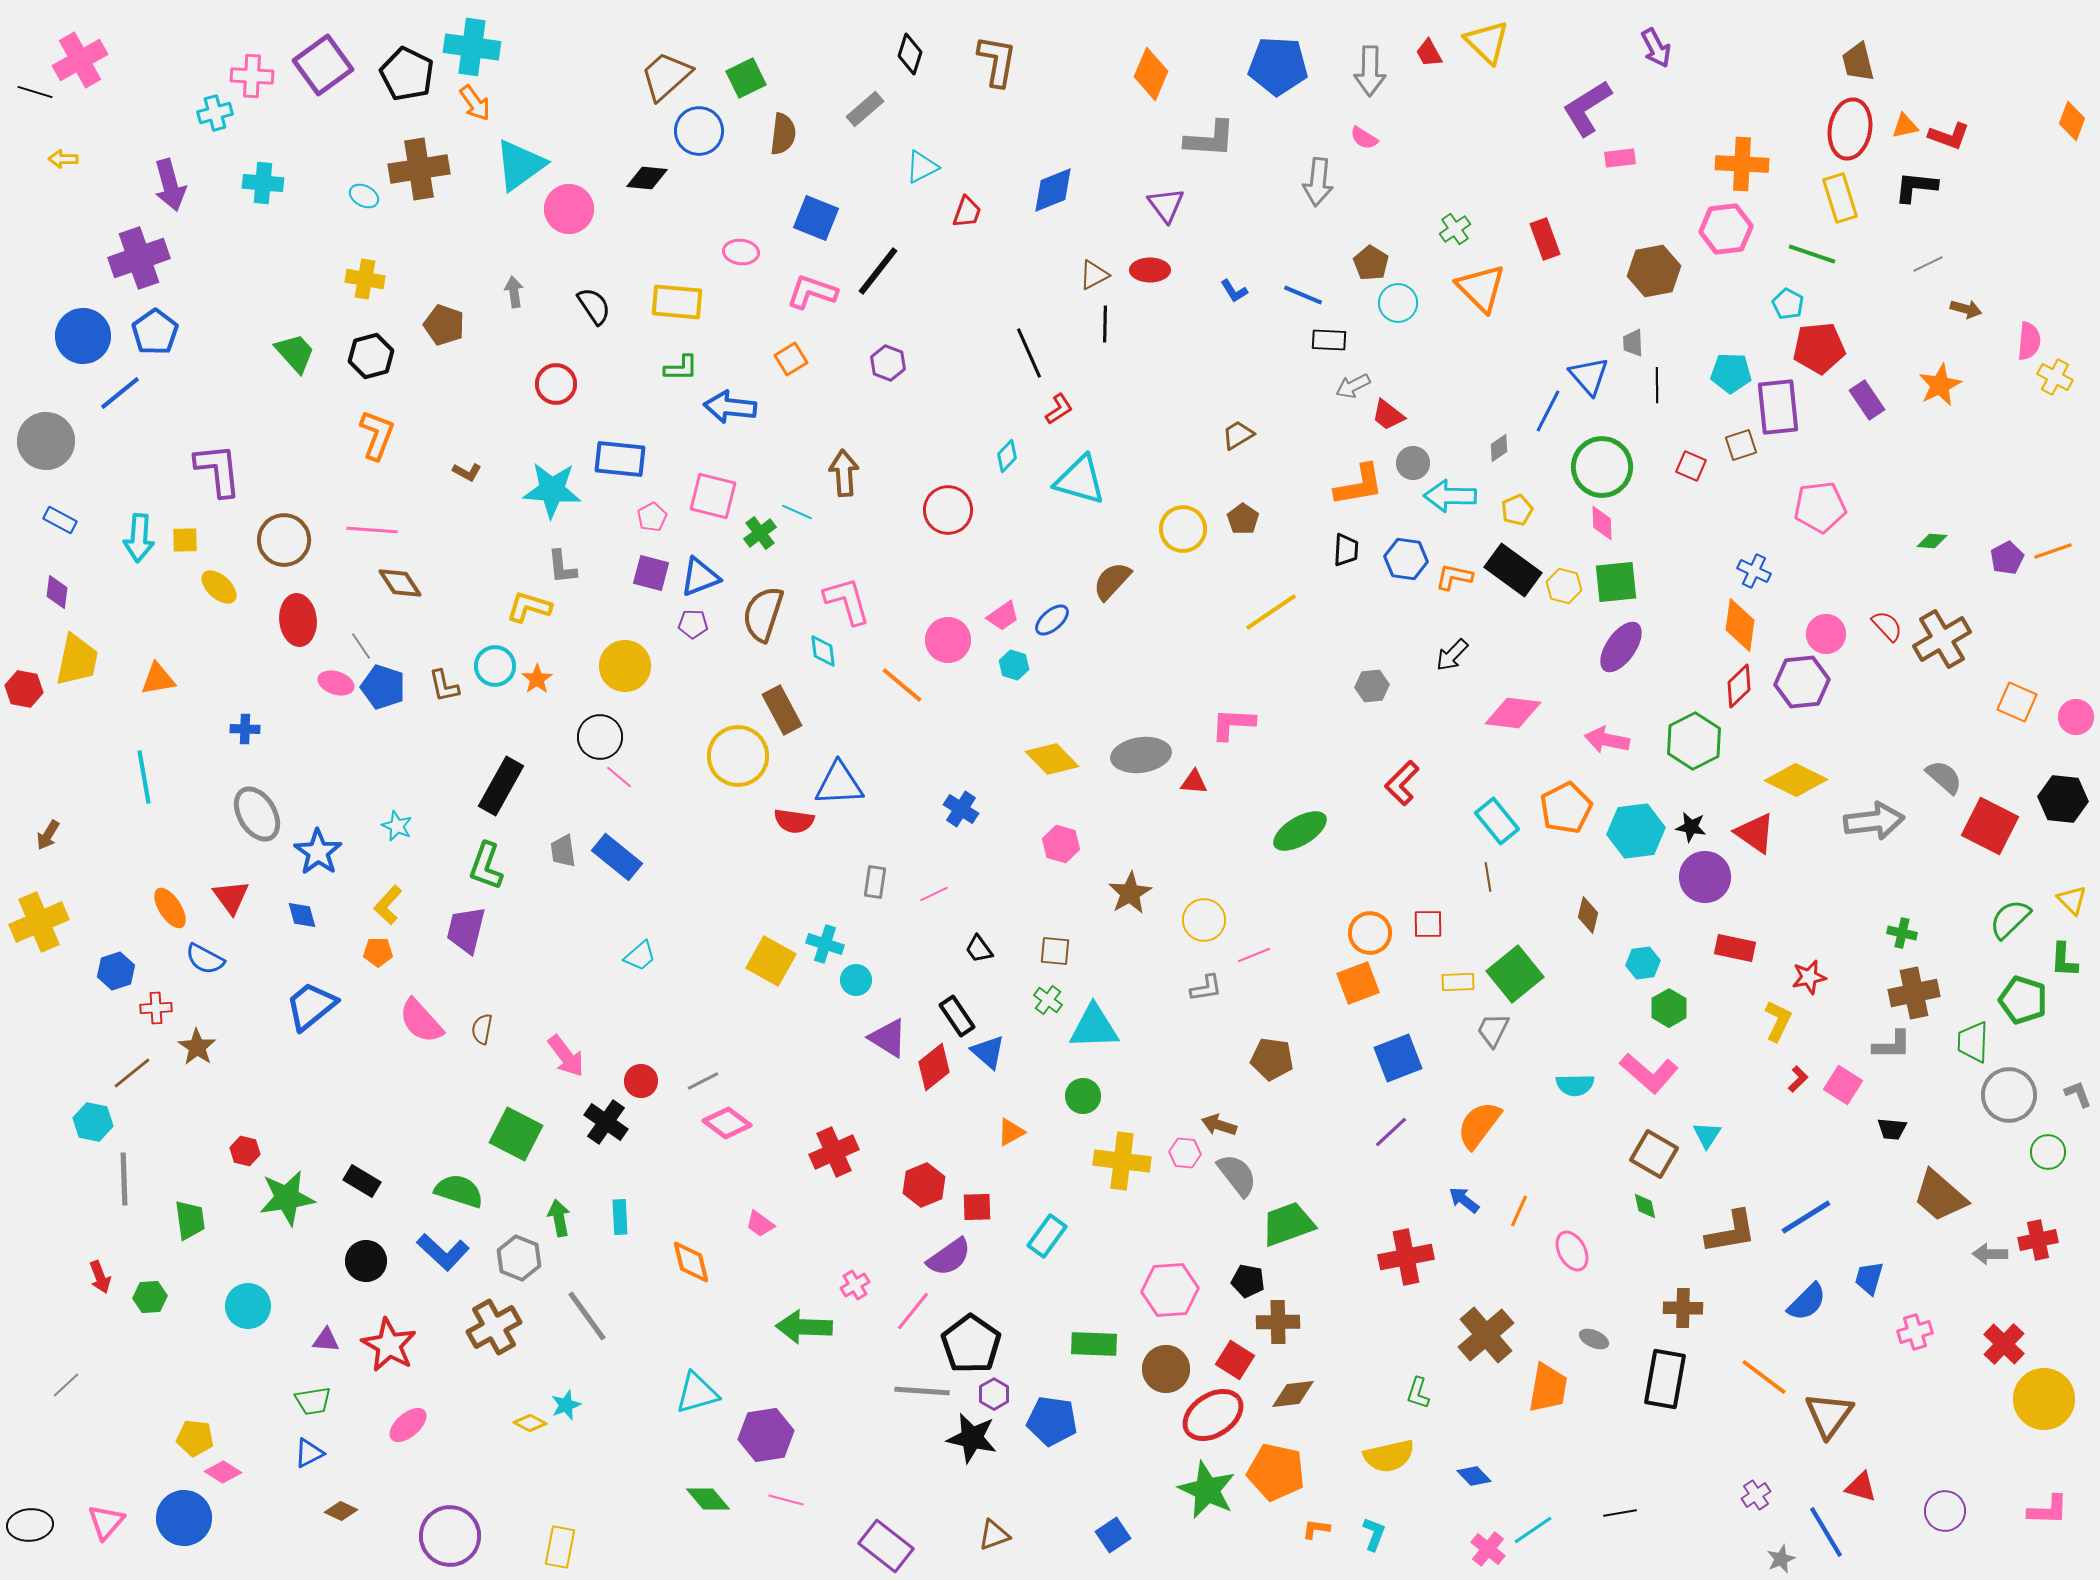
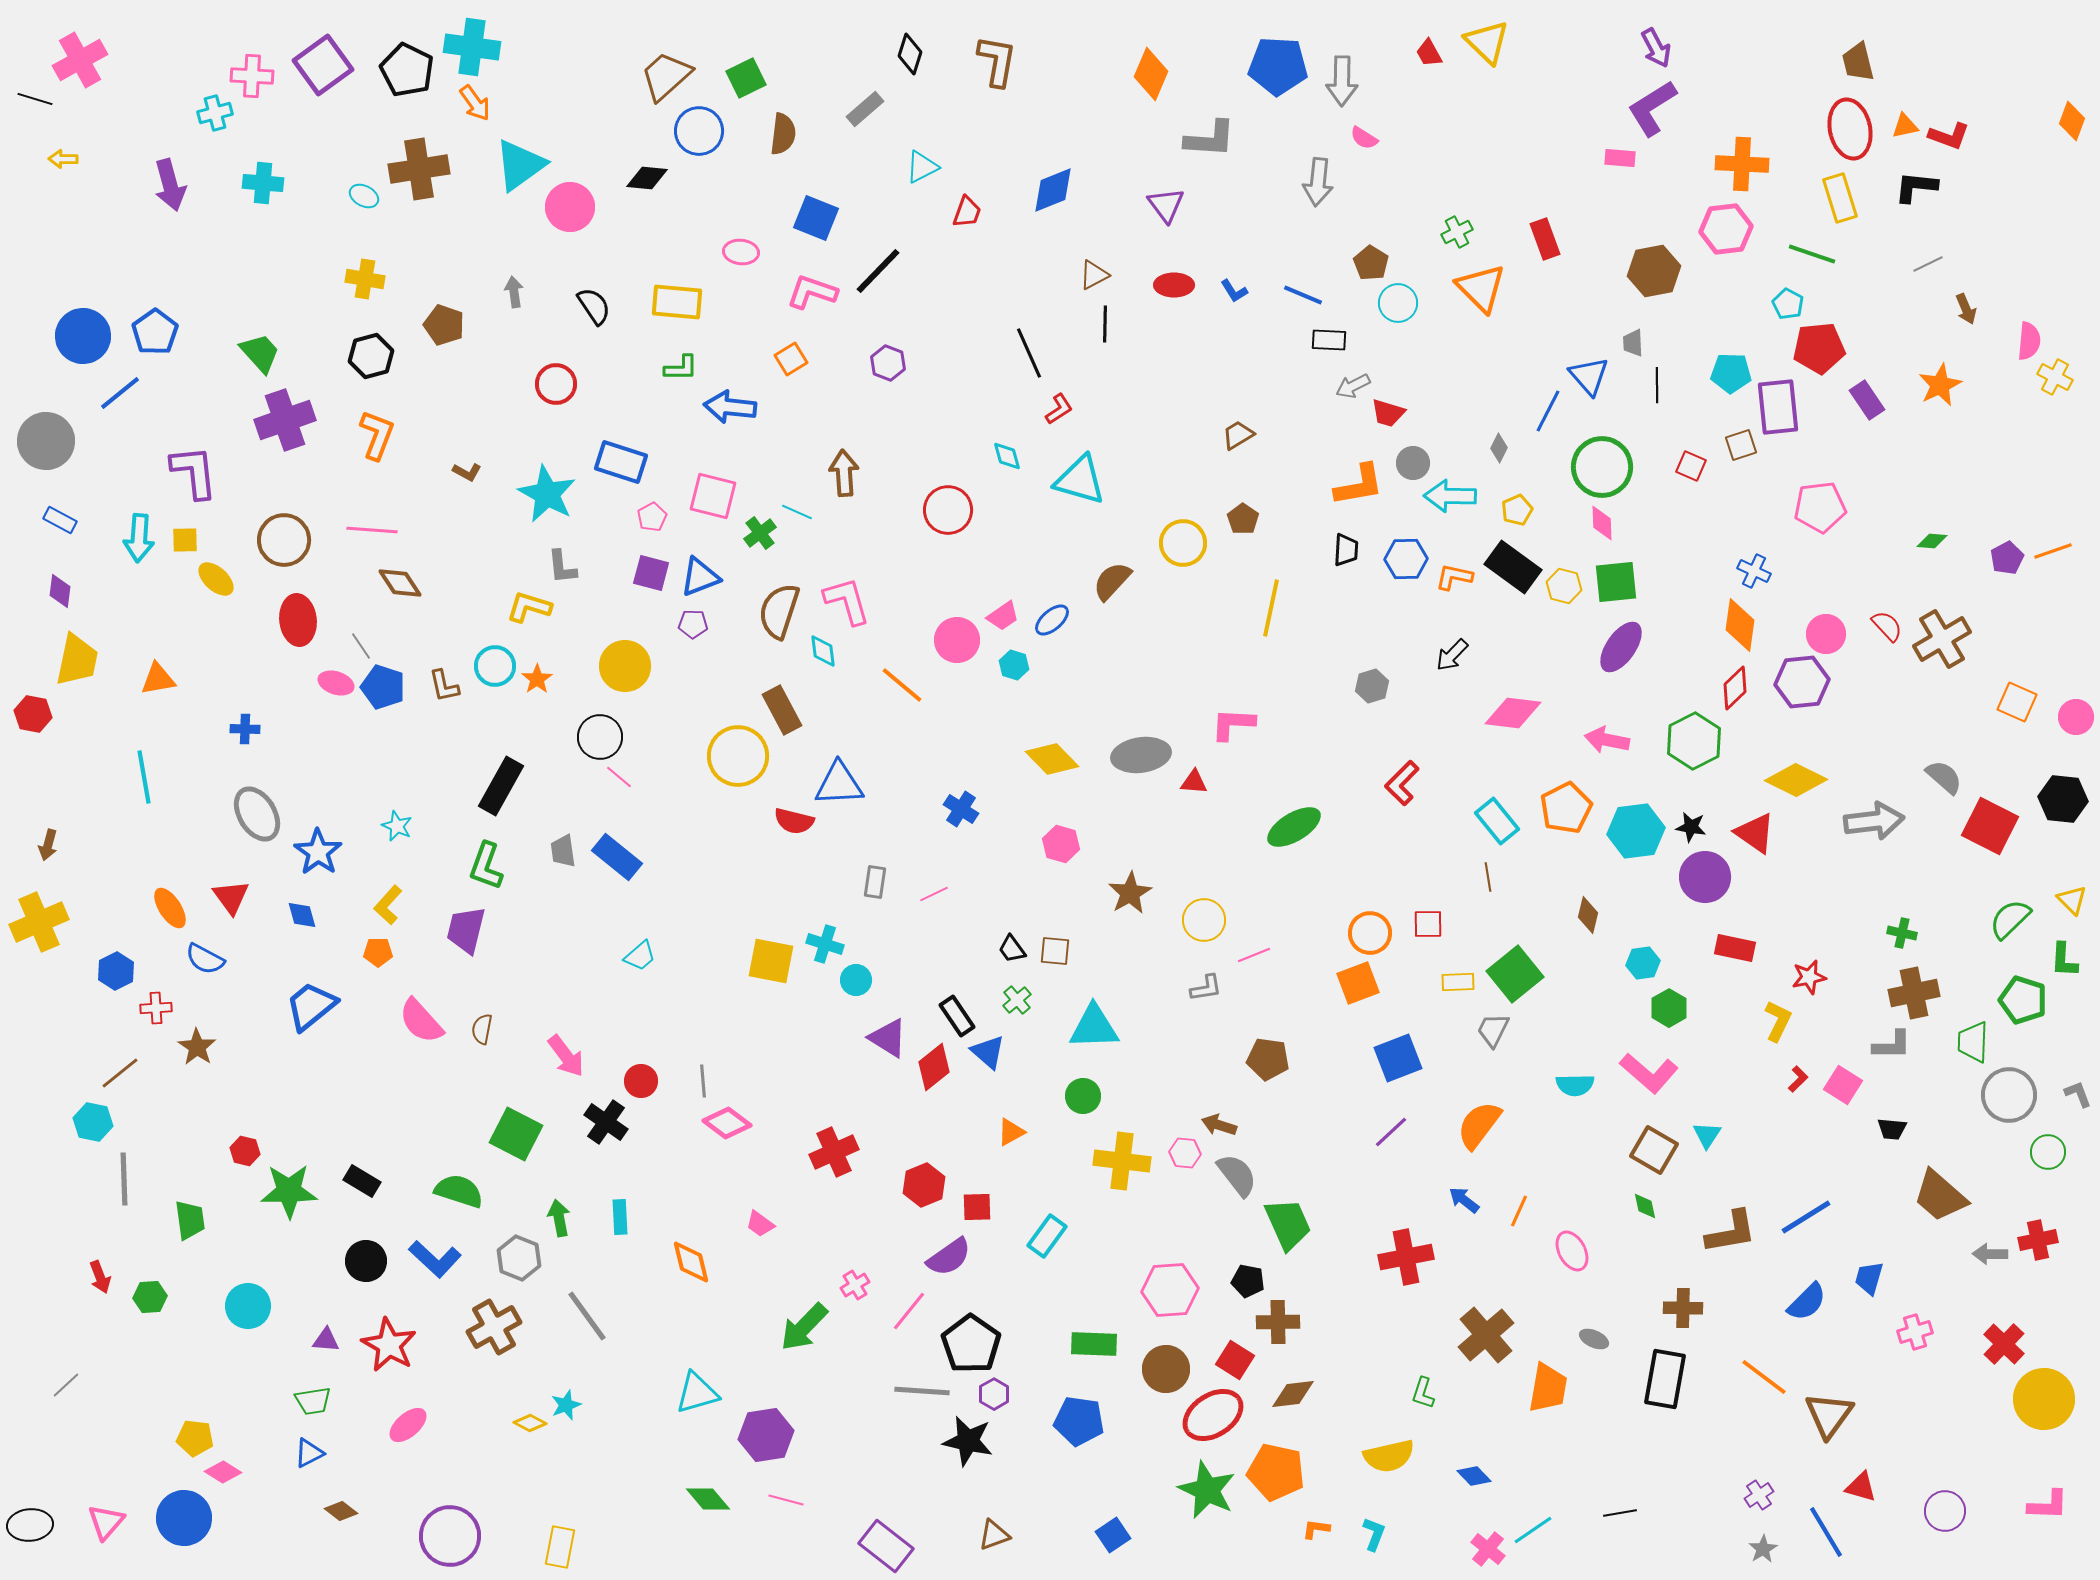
gray arrow at (1370, 71): moved 28 px left, 10 px down
black pentagon at (407, 74): moved 4 px up
black line at (35, 92): moved 7 px down
purple L-shape at (1587, 108): moved 65 px right
red ellipse at (1850, 129): rotated 22 degrees counterclockwise
pink rectangle at (1620, 158): rotated 12 degrees clockwise
pink circle at (569, 209): moved 1 px right, 2 px up
green cross at (1455, 229): moved 2 px right, 3 px down; rotated 8 degrees clockwise
purple cross at (139, 258): moved 146 px right, 162 px down
red ellipse at (1150, 270): moved 24 px right, 15 px down
black line at (878, 271): rotated 6 degrees clockwise
brown arrow at (1966, 309): rotated 52 degrees clockwise
green trapezoid at (295, 353): moved 35 px left
red trapezoid at (1388, 415): moved 2 px up; rotated 21 degrees counterclockwise
gray diamond at (1499, 448): rotated 28 degrees counterclockwise
cyan diamond at (1007, 456): rotated 60 degrees counterclockwise
blue rectangle at (620, 459): moved 1 px right, 3 px down; rotated 12 degrees clockwise
purple L-shape at (218, 470): moved 24 px left, 2 px down
cyan star at (552, 490): moved 5 px left, 4 px down; rotated 24 degrees clockwise
yellow circle at (1183, 529): moved 14 px down
blue hexagon at (1406, 559): rotated 9 degrees counterclockwise
black rectangle at (1513, 570): moved 3 px up
yellow ellipse at (219, 587): moved 3 px left, 8 px up
purple diamond at (57, 592): moved 3 px right, 1 px up
yellow line at (1271, 612): moved 4 px up; rotated 44 degrees counterclockwise
brown semicircle at (763, 614): moved 16 px right, 3 px up
pink circle at (948, 640): moved 9 px right
gray hexagon at (1372, 686): rotated 12 degrees counterclockwise
red diamond at (1739, 686): moved 4 px left, 2 px down
red hexagon at (24, 689): moved 9 px right, 25 px down
red semicircle at (794, 821): rotated 6 degrees clockwise
green ellipse at (1300, 831): moved 6 px left, 4 px up
brown arrow at (48, 835): moved 10 px down; rotated 16 degrees counterclockwise
black trapezoid at (979, 949): moved 33 px right
yellow square at (771, 961): rotated 18 degrees counterclockwise
blue hexagon at (116, 971): rotated 9 degrees counterclockwise
green cross at (1048, 1000): moved 31 px left; rotated 12 degrees clockwise
brown pentagon at (1272, 1059): moved 4 px left
brown line at (132, 1073): moved 12 px left
gray line at (703, 1081): rotated 68 degrees counterclockwise
brown square at (1654, 1154): moved 4 px up
green star at (287, 1198): moved 2 px right, 7 px up; rotated 8 degrees clockwise
green trapezoid at (1288, 1224): rotated 86 degrees clockwise
blue L-shape at (443, 1252): moved 8 px left, 7 px down
pink line at (913, 1311): moved 4 px left
green arrow at (804, 1327): rotated 48 degrees counterclockwise
green L-shape at (1418, 1393): moved 5 px right
blue pentagon at (1052, 1421): moved 27 px right
black star at (972, 1438): moved 4 px left, 3 px down
purple cross at (1756, 1495): moved 3 px right
pink L-shape at (2048, 1510): moved 5 px up
brown diamond at (341, 1511): rotated 12 degrees clockwise
gray star at (1781, 1559): moved 18 px left, 10 px up; rotated 8 degrees counterclockwise
